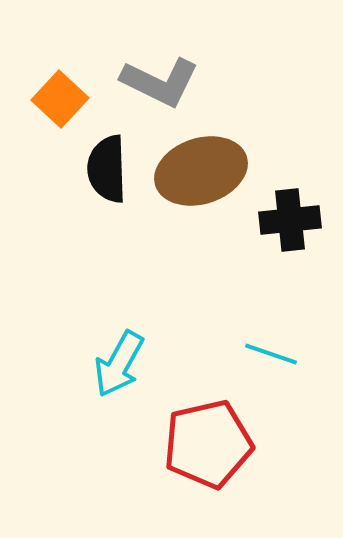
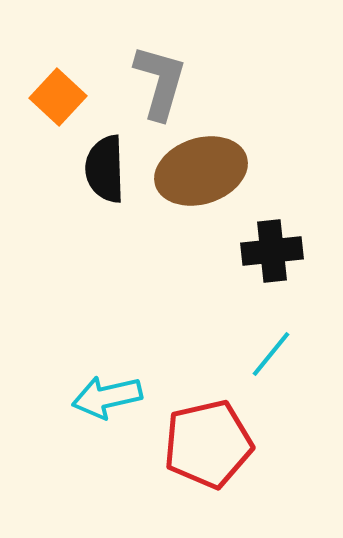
gray L-shape: rotated 100 degrees counterclockwise
orange square: moved 2 px left, 2 px up
black semicircle: moved 2 px left
black cross: moved 18 px left, 31 px down
cyan line: rotated 70 degrees counterclockwise
cyan arrow: moved 12 px left, 33 px down; rotated 48 degrees clockwise
